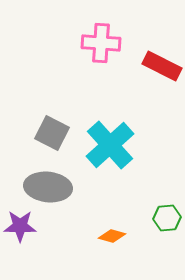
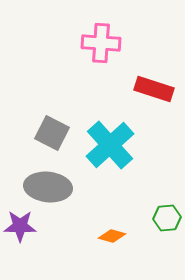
red rectangle: moved 8 px left, 23 px down; rotated 9 degrees counterclockwise
